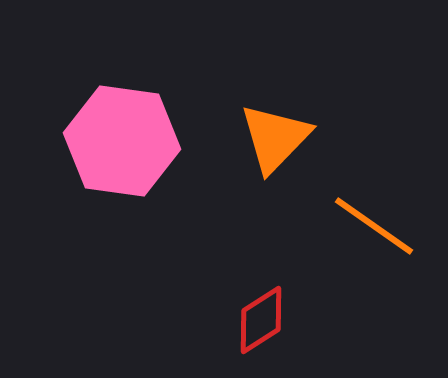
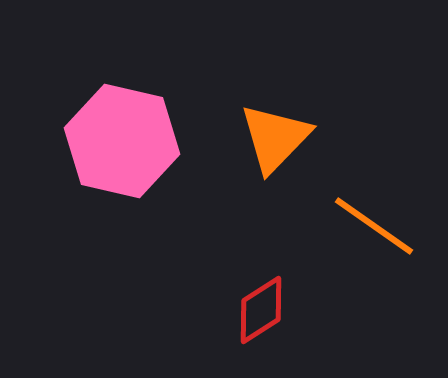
pink hexagon: rotated 5 degrees clockwise
red diamond: moved 10 px up
